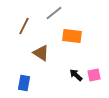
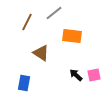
brown line: moved 3 px right, 4 px up
